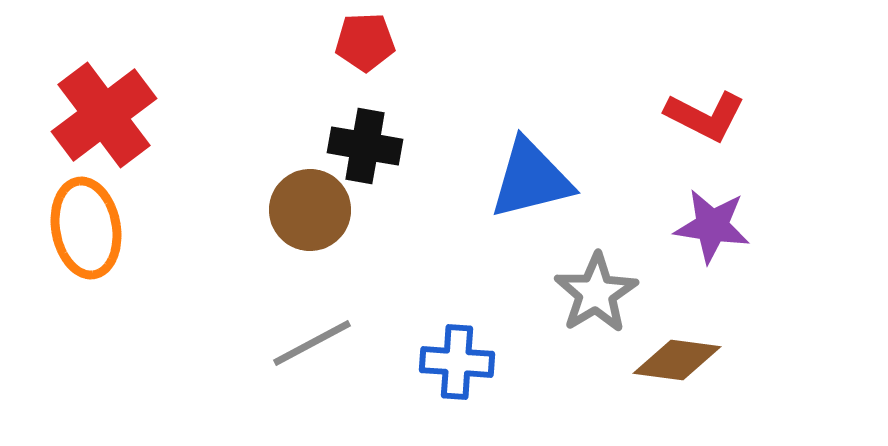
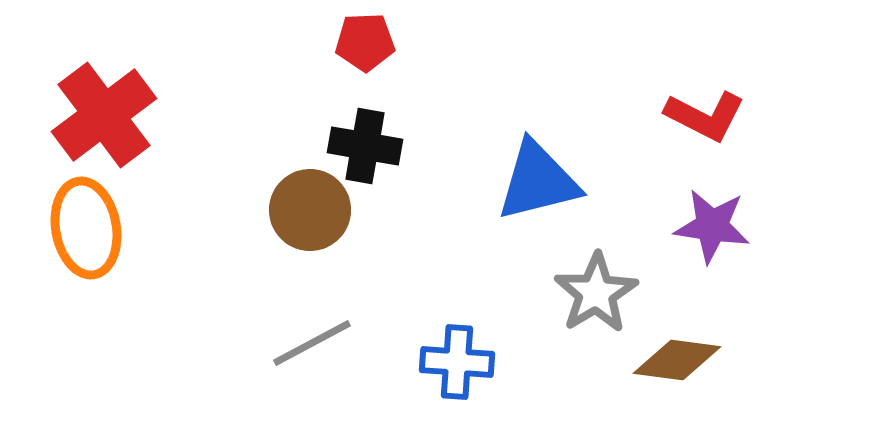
blue triangle: moved 7 px right, 2 px down
